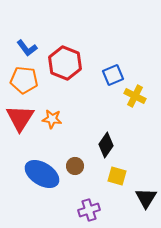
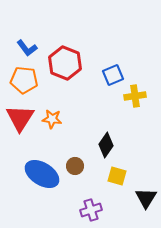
yellow cross: rotated 35 degrees counterclockwise
purple cross: moved 2 px right
